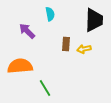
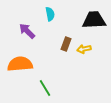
black trapezoid: rotated 95 degrees counterclockwise
brown rectangle: rotated 16 degrees clockwise
orange semicircle: moved 2 px up
